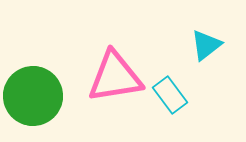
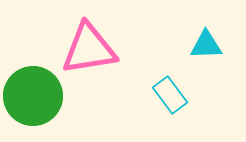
cyan triangle: rotated 36 degrees clockwise
pink triangle: moved 26 px left, 28 px up
